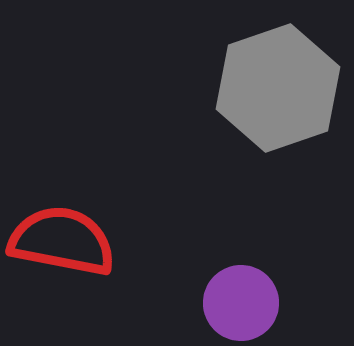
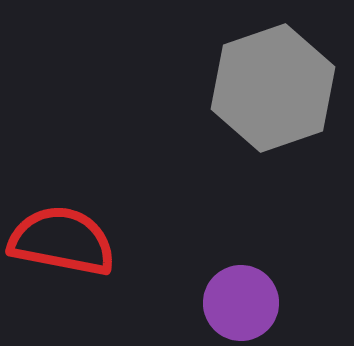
gray hexagon: moved 5 px left
